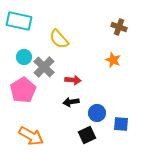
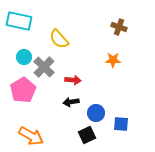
orange star: rotated 21 degrees counterclockwise
blue circle: moved 1 px left
